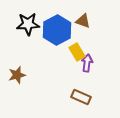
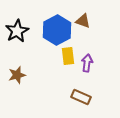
black star: moved 11 px left, 7 px down; rotated 25 degrees counterclockwise
yellow rectangle: moved 9 px left, 4 px down; rotated 24 degrees clockwise
